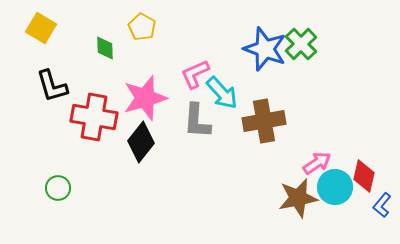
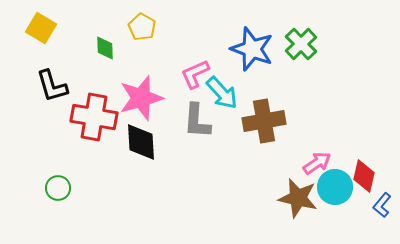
blue star: moved 13 px left
pink star: moved 4 px left
black diamond: rotated 42 degrees counterclockwise
brown star: rotated 24 degrees clockwise
